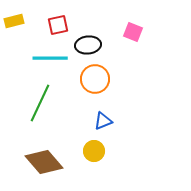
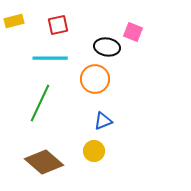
black ellipse: moved 19 px right, 2 px down; rotated 15 degrees clockwise
brown diamond: rotated 9 degrees counterclockwise
